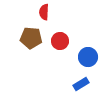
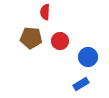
red semicircle: moved 1 px right
